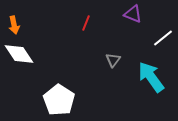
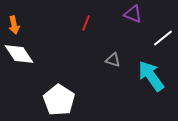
gray triangle: rotated 49 degrees counterclockwise
cyan arrow: moved 1 px up
